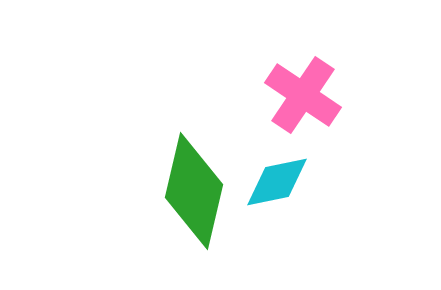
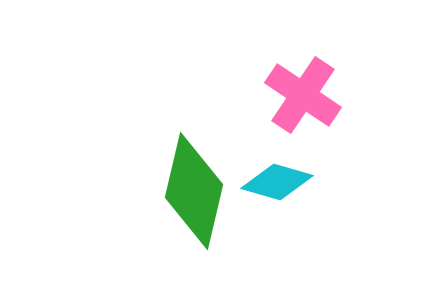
cyan diamond: rotated 28 degrees clockwise
